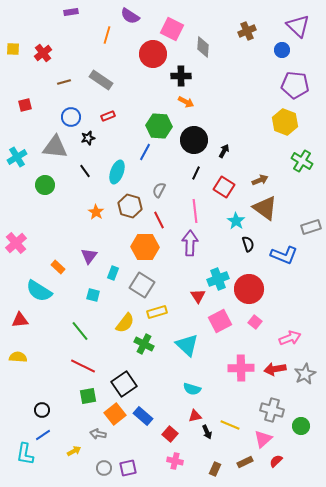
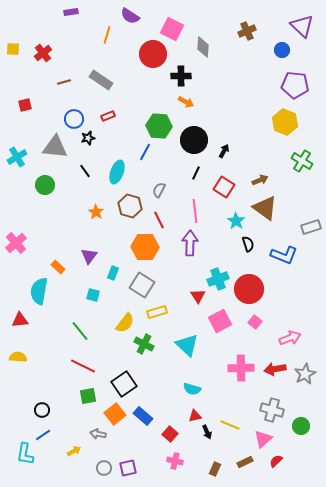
purple triangle at (298, 26): moved 4 px right
blue circle at (71, 117): moved 3 px right, 2 px down
cyan semicircle at (39, 291): rotated 68 degrees clockwise
